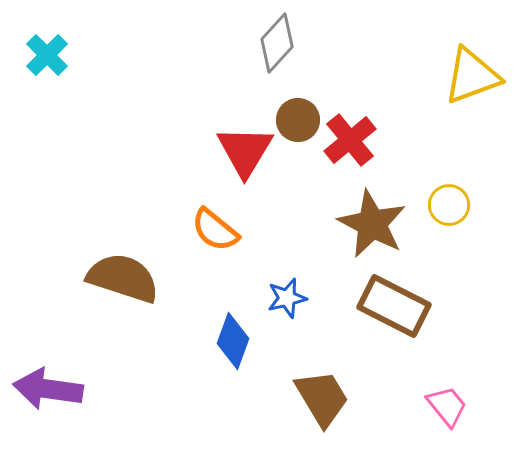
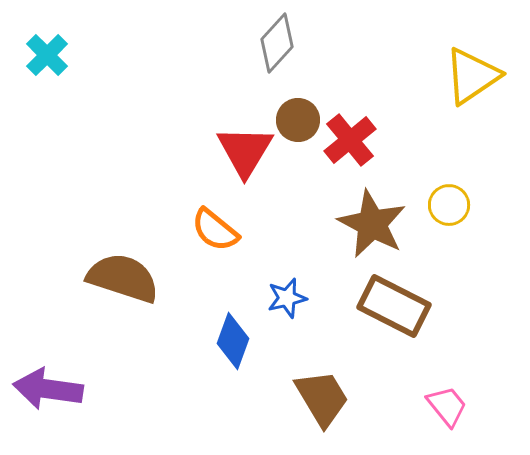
yellow triangle: rotated 14 degrees counterclockwise
